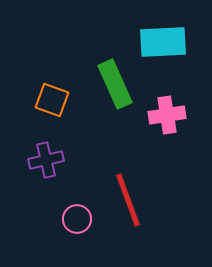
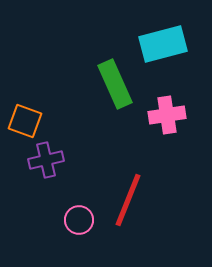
cyan rectangle: moved 2 px down; rotated 12 degrees counterclockwise
orange square: moved 27 px left, 21 px down
red line: rotated 42 degrees clockwise
pink circle: moved 2 px right, 1 px down
